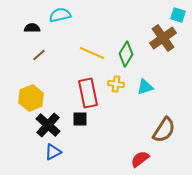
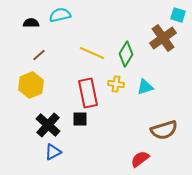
black semicircle: moved 1 px left, 5 px up
yellow hexagon: moved 13 px up
brown semicircle: rotated 40 degrees clockwise
